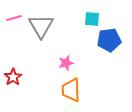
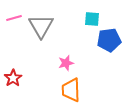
red star: moved 1 px down
